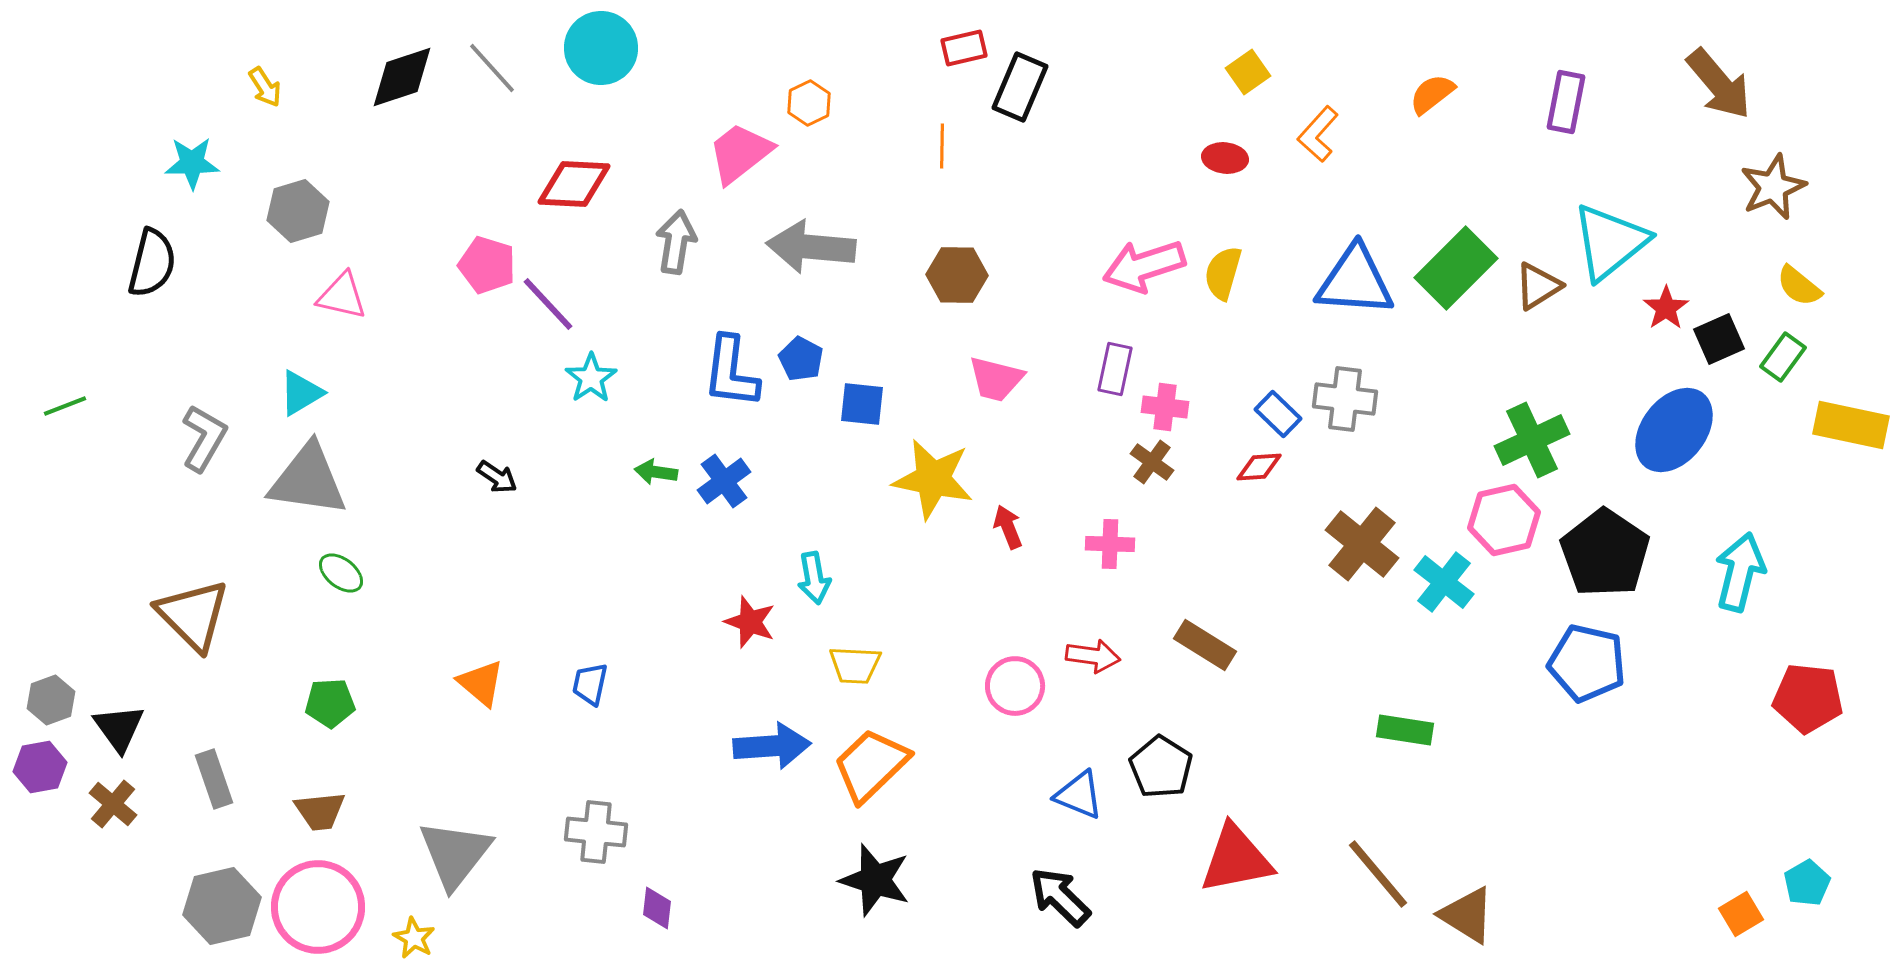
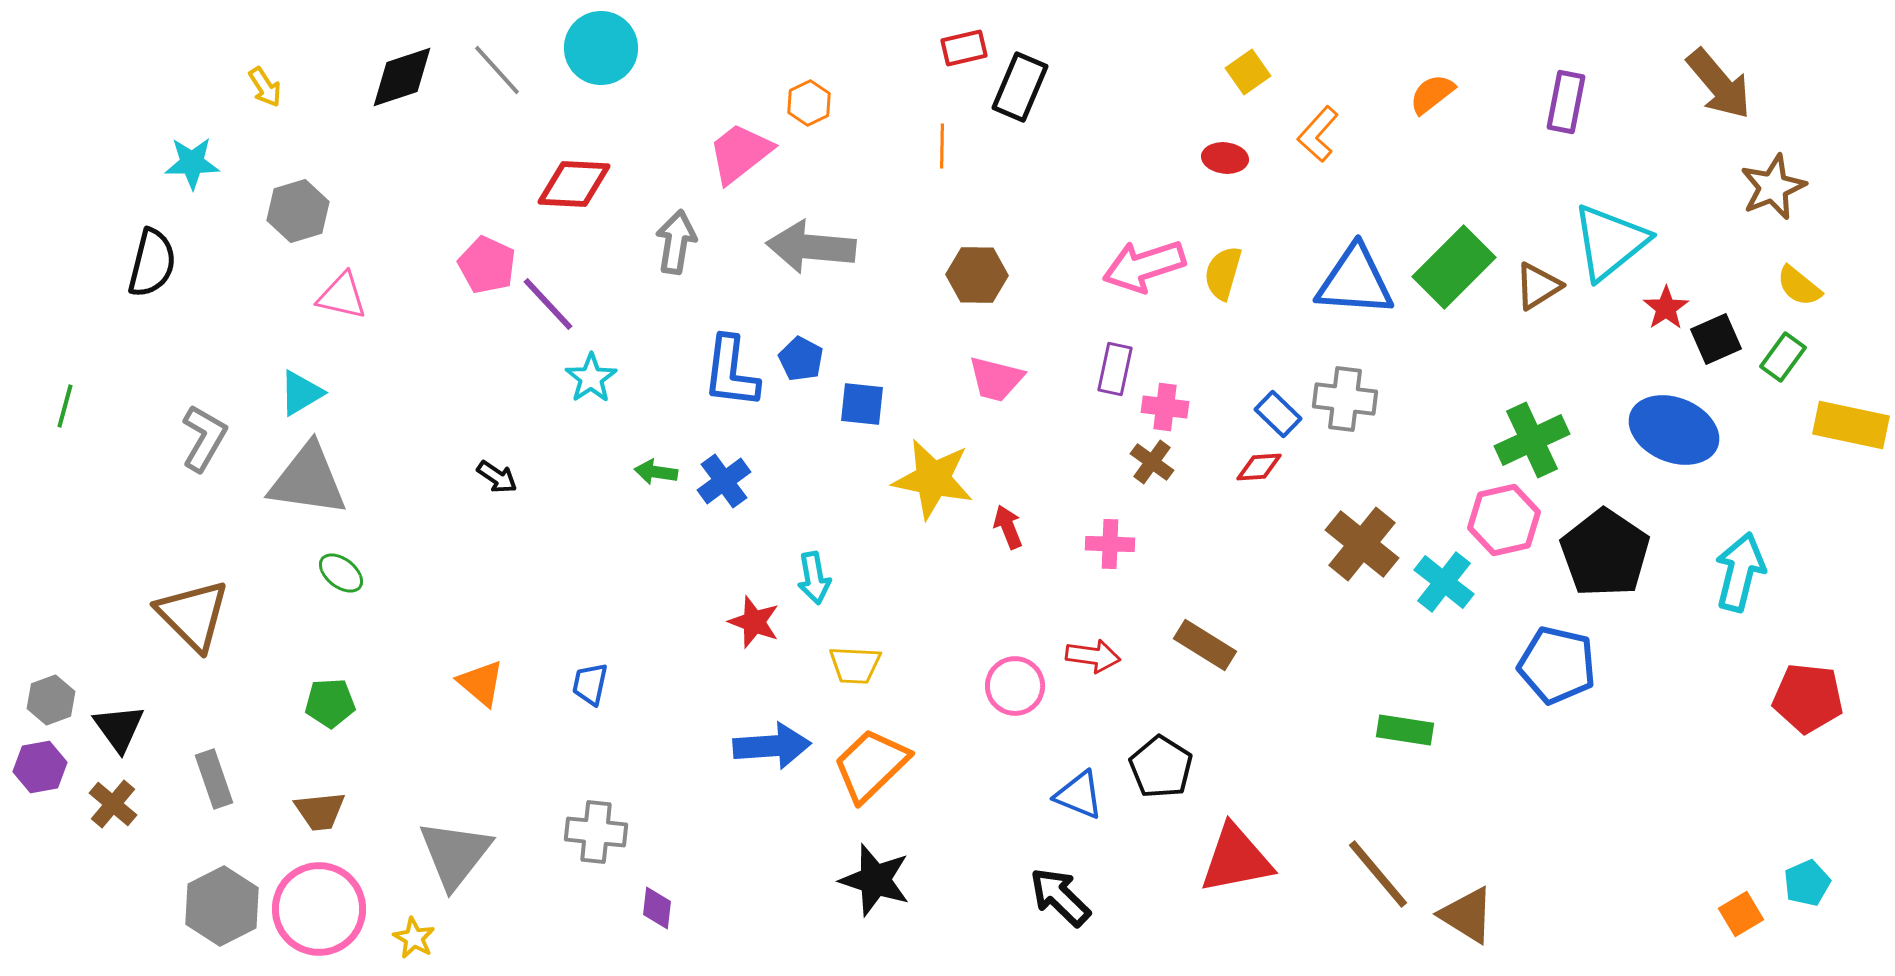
gray line at (492, 68): moved 5 px right, 2 px down
pink pentagon at (487, 265): rotated 8 degrees clockwise
green rectangle at (1456, 268): moved 2 px left, 1 px up
brown hexagon at (957, 275): moved 20 px right
black square at (1719, 339): moved 3 px left
green line at (65, 406): rotated 54 degrees counterclockwise
blue ellipse at (1674, 430): rotated 74 degrees clockwise
red star at (750, 622): moved 4 px right
blue pentagon at (1587, 663): moved 30 px left, 2 px down
cyan pentagon at (1807, 883): rotated 6 degrees clockwise
gray hexagon at (222, 906): rotated 14 degrees counterclockwise
pink circle at (318, 907): moved 1 px right, 2 px down
